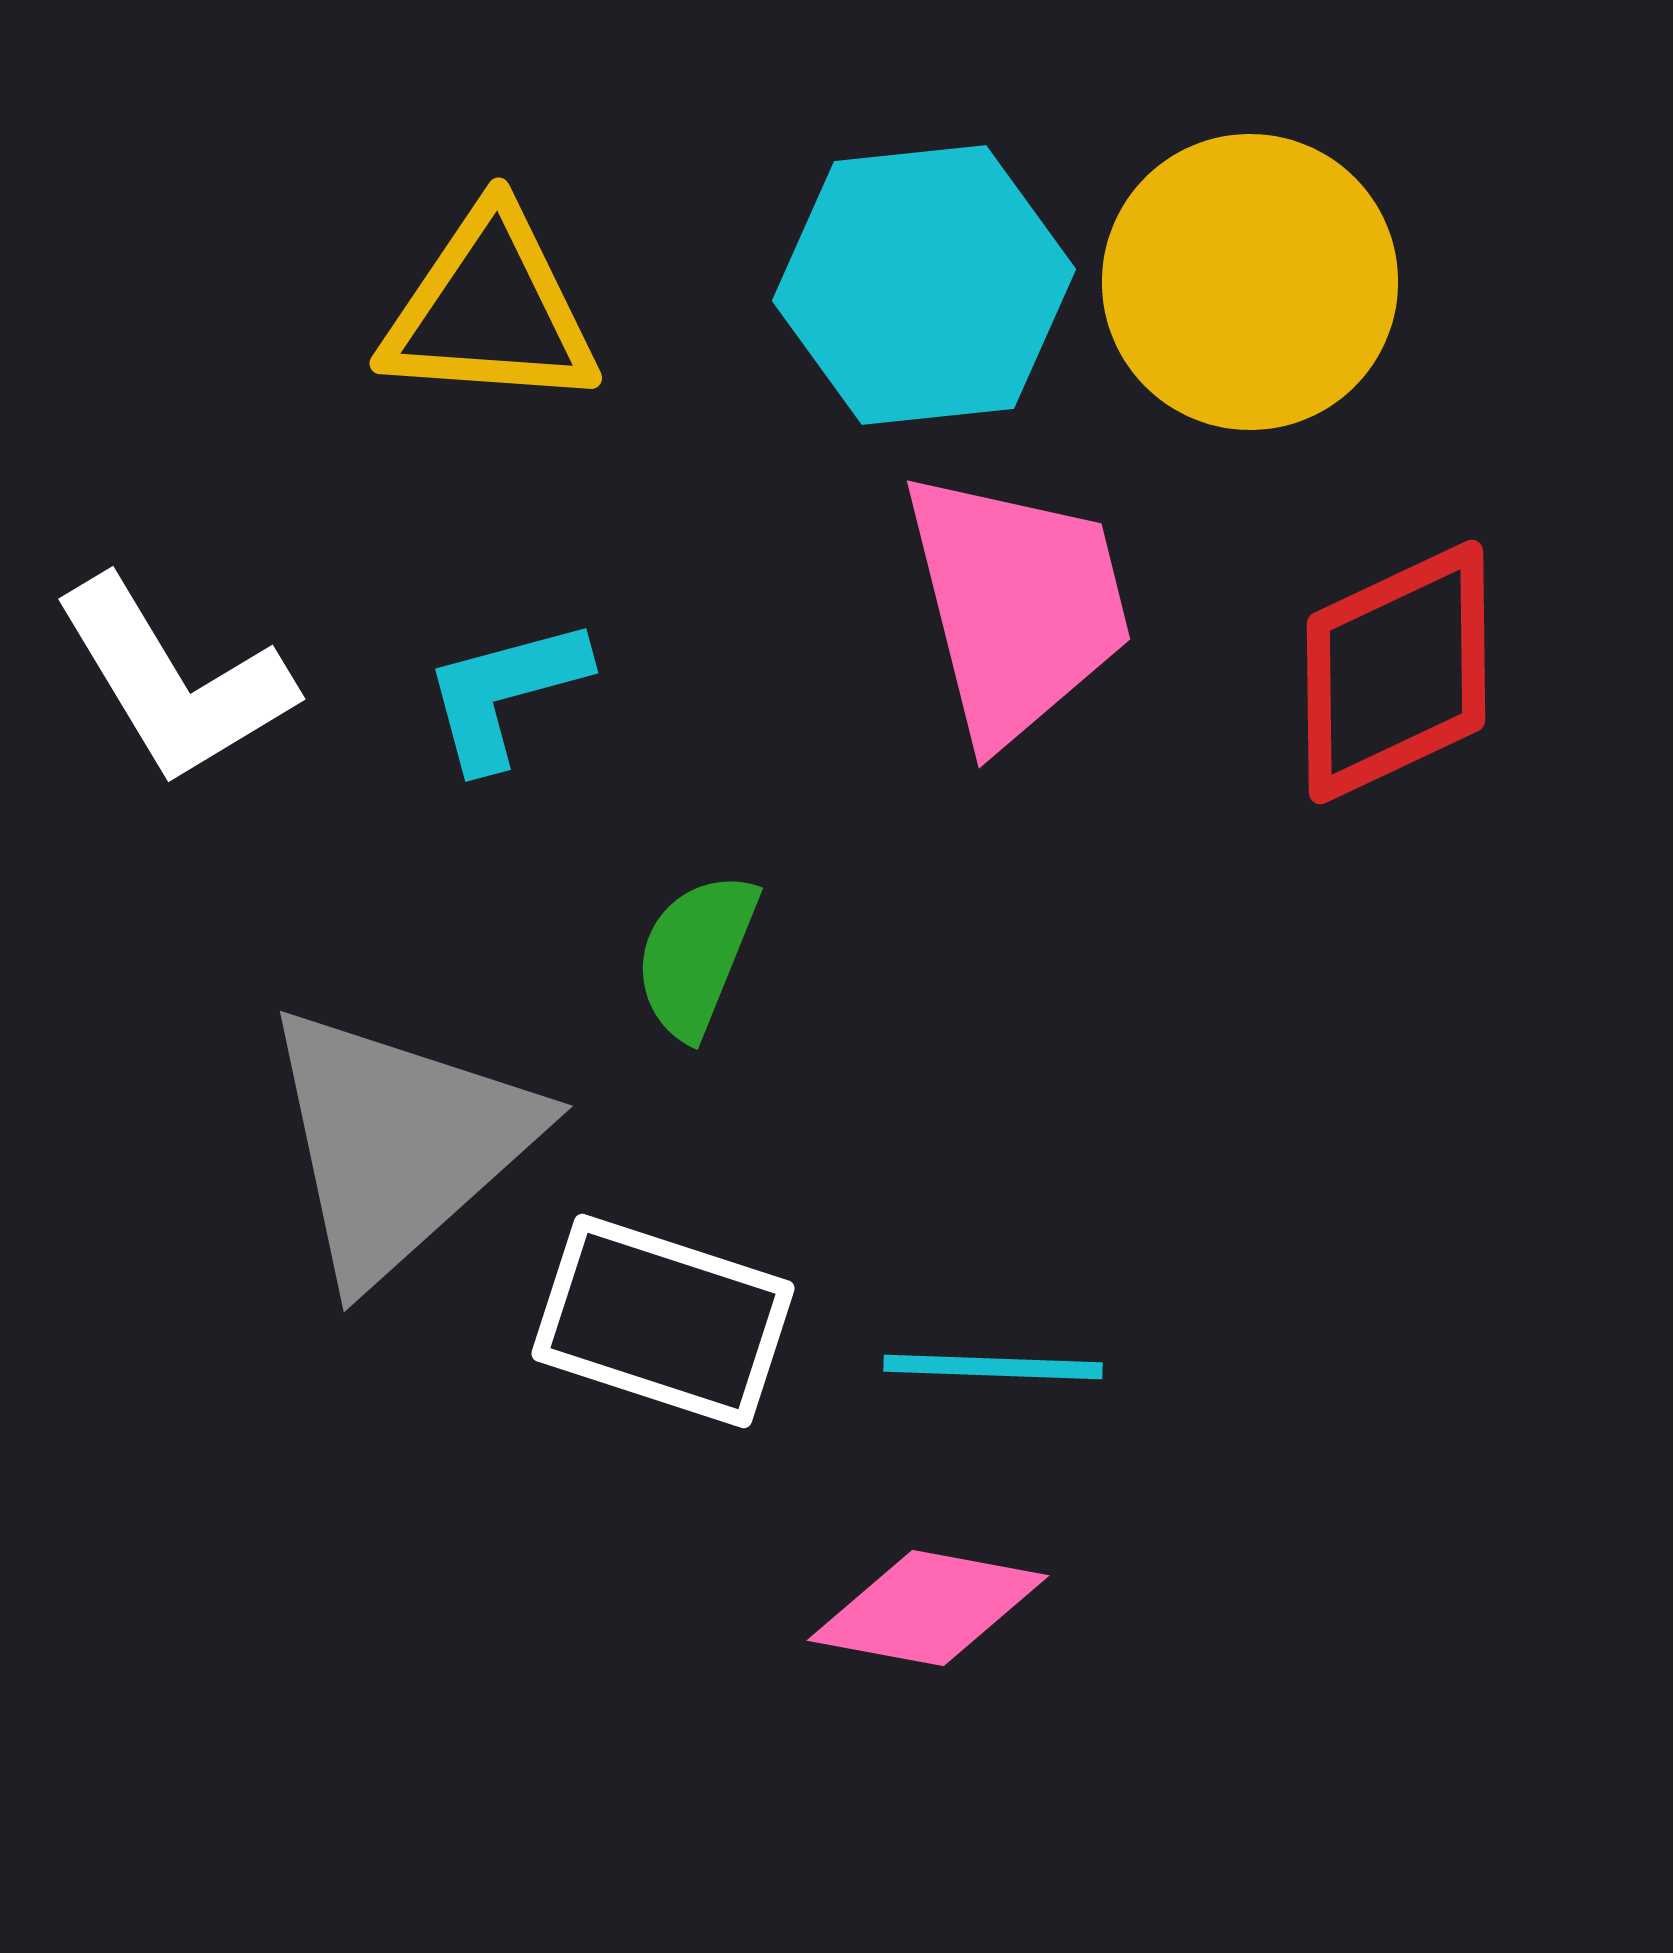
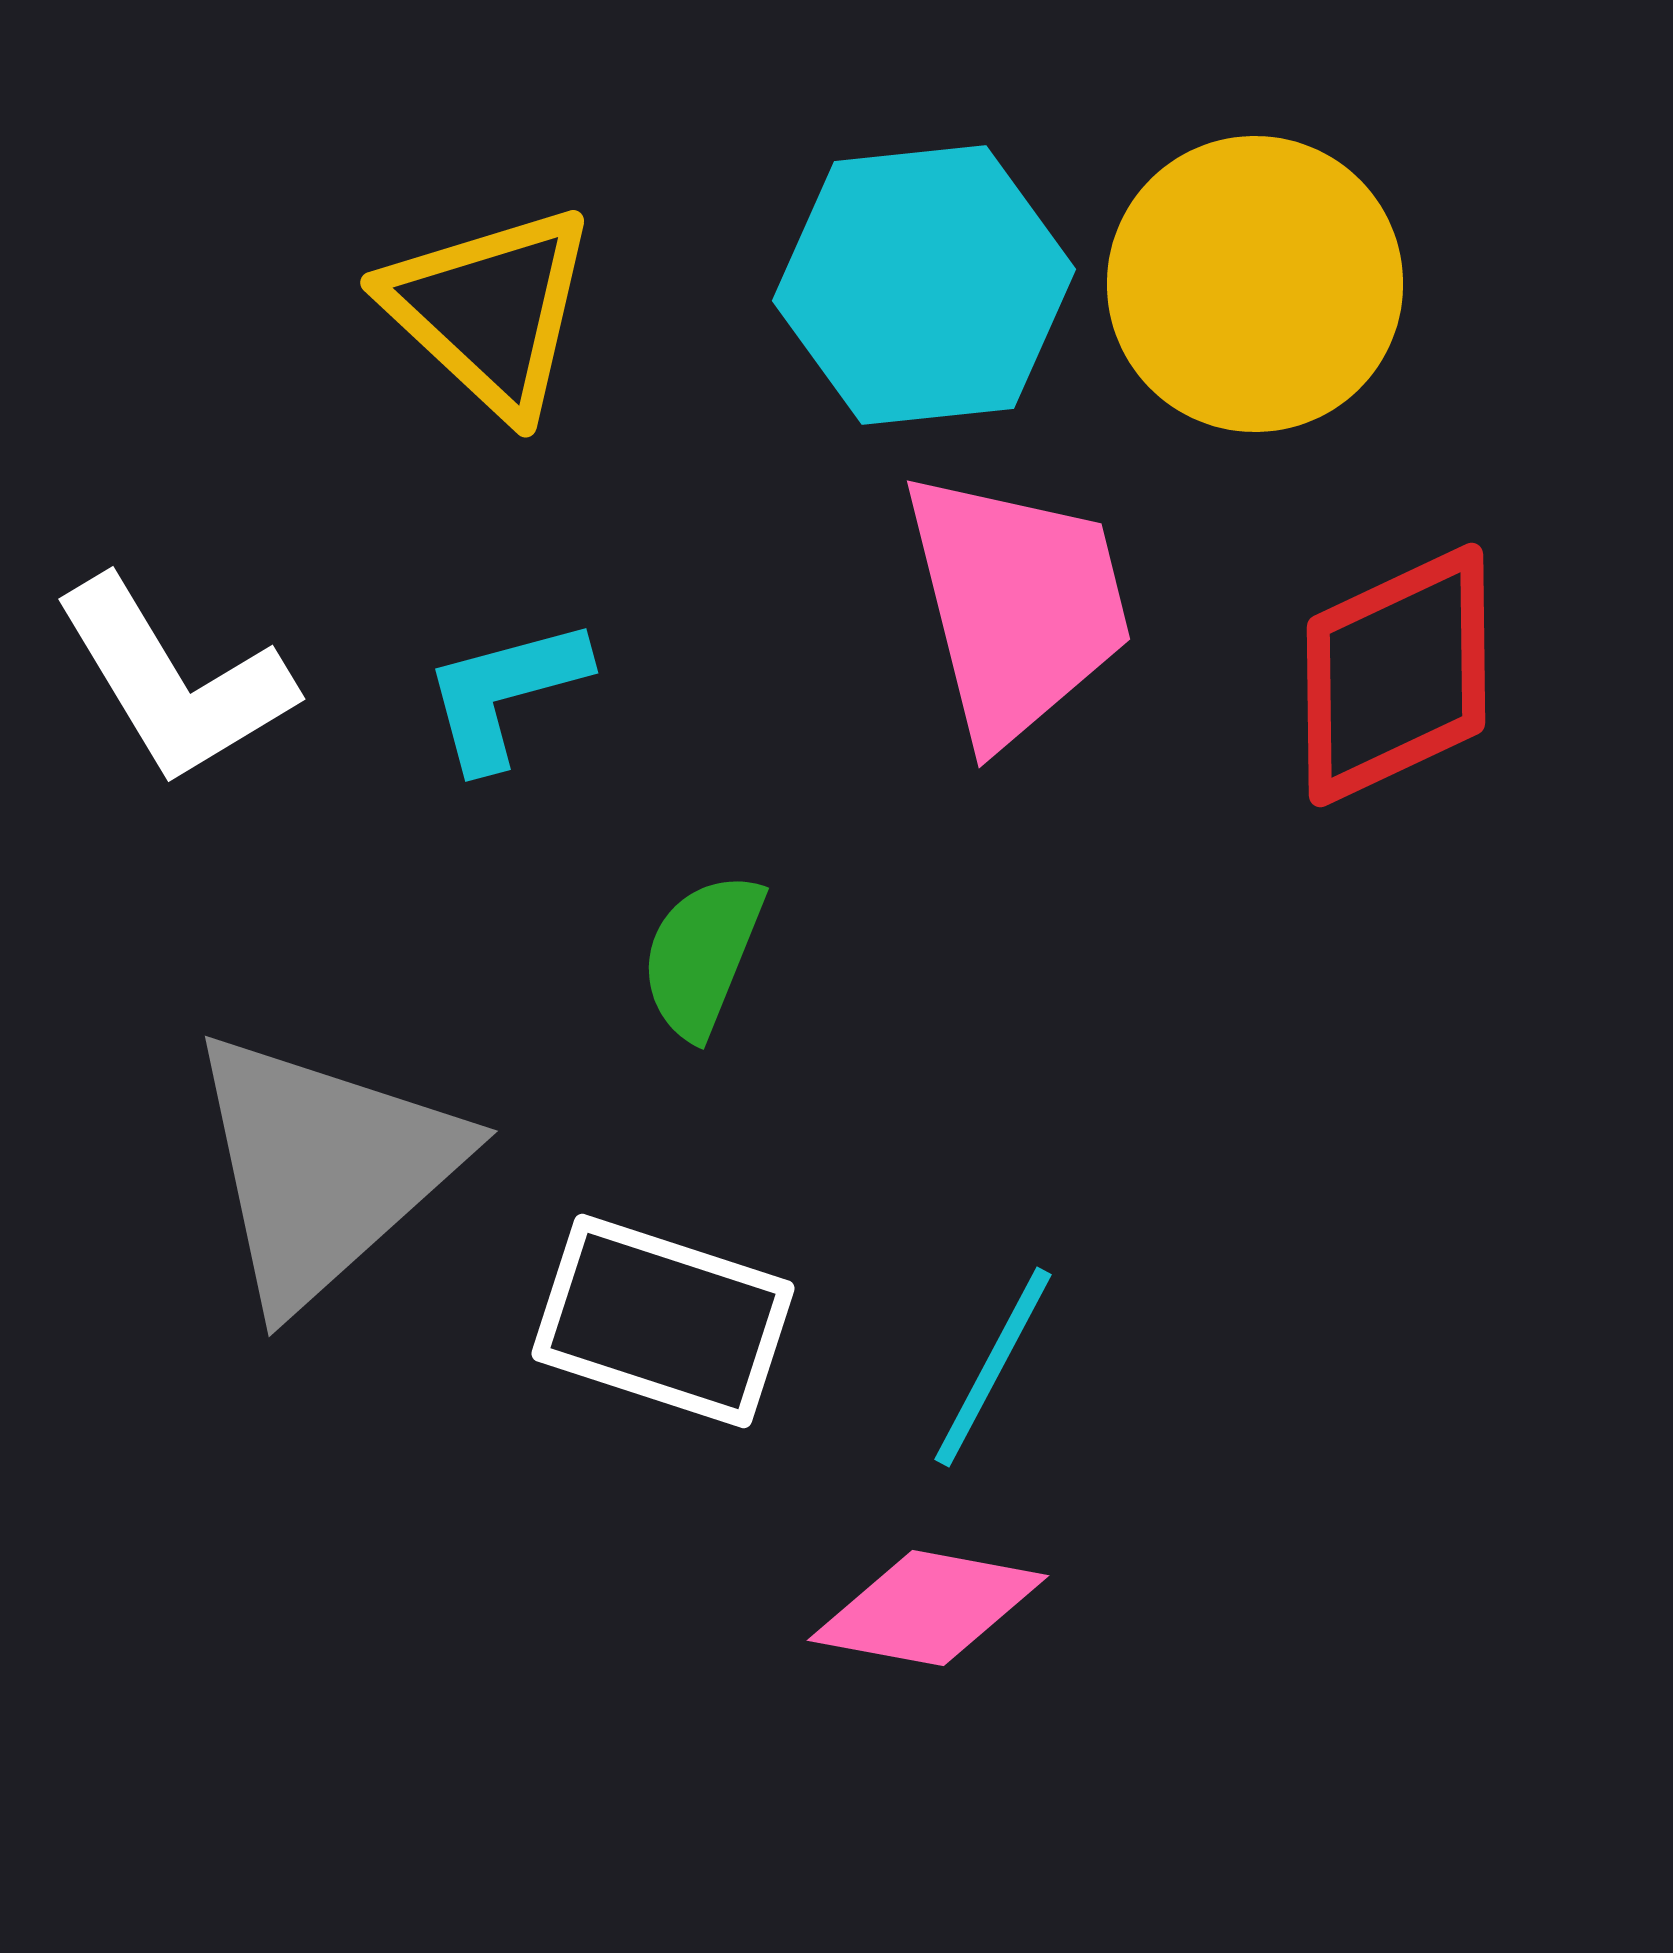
yellow circle: moved 5 px right, 2 px down
yellow triangle: rotated 39 degrees clockwise
red diamond: moved 3 px down
green semicircle: moved 6 px right
gray triangle: moved 75 px left, 25 px down
cyan line: rotated 64 degrees counterclockwise
